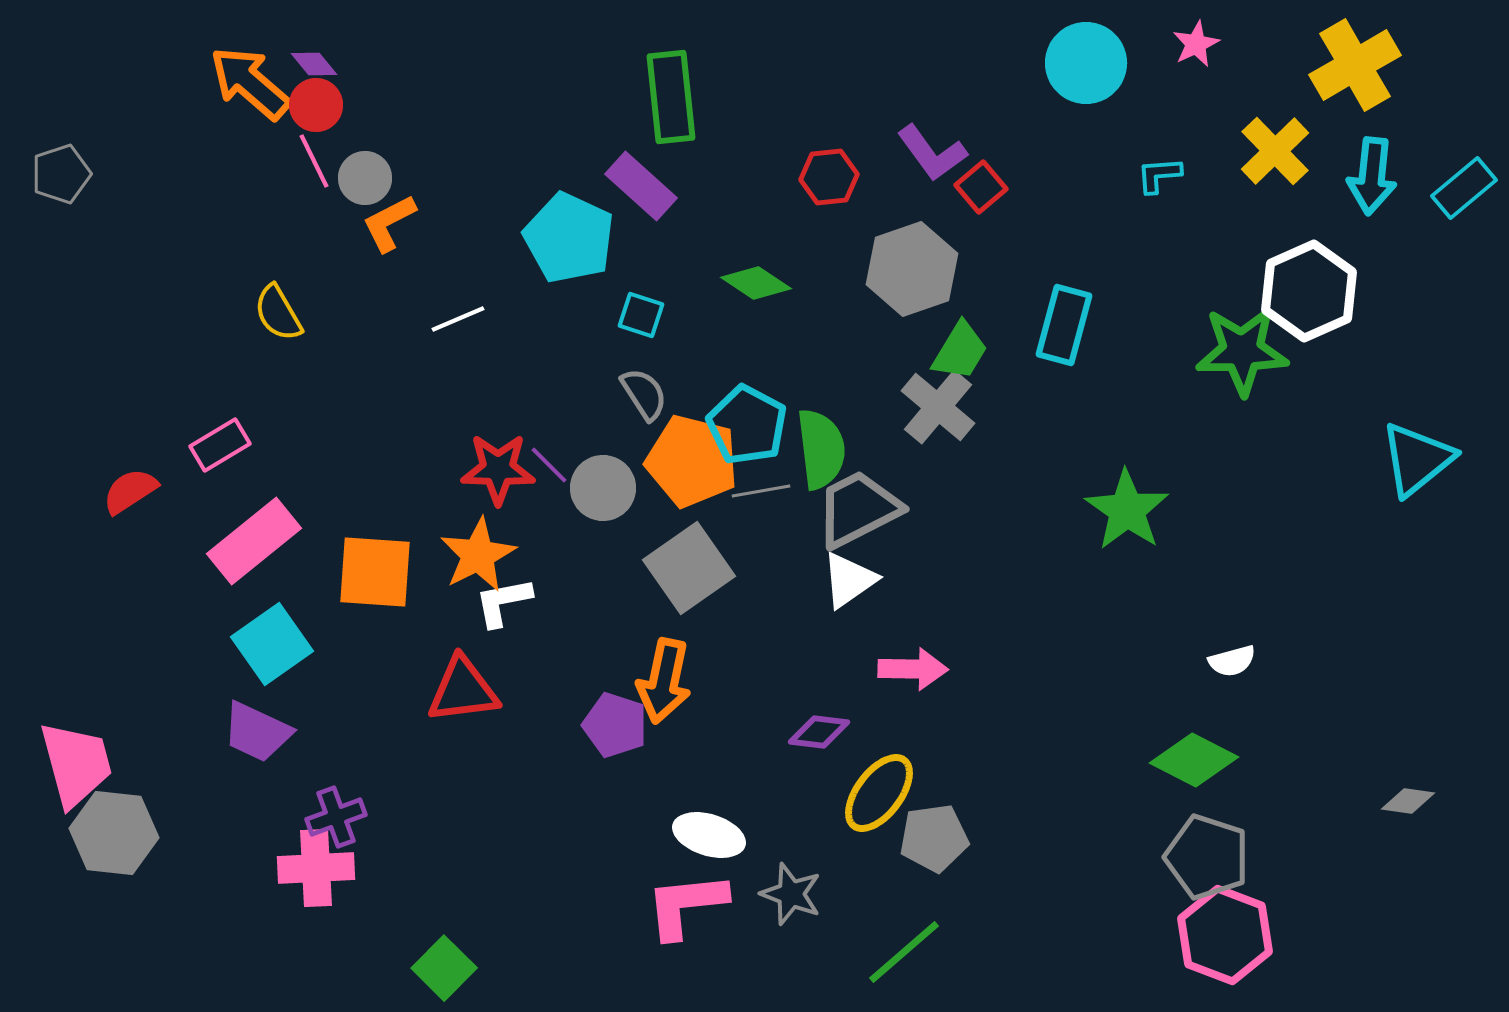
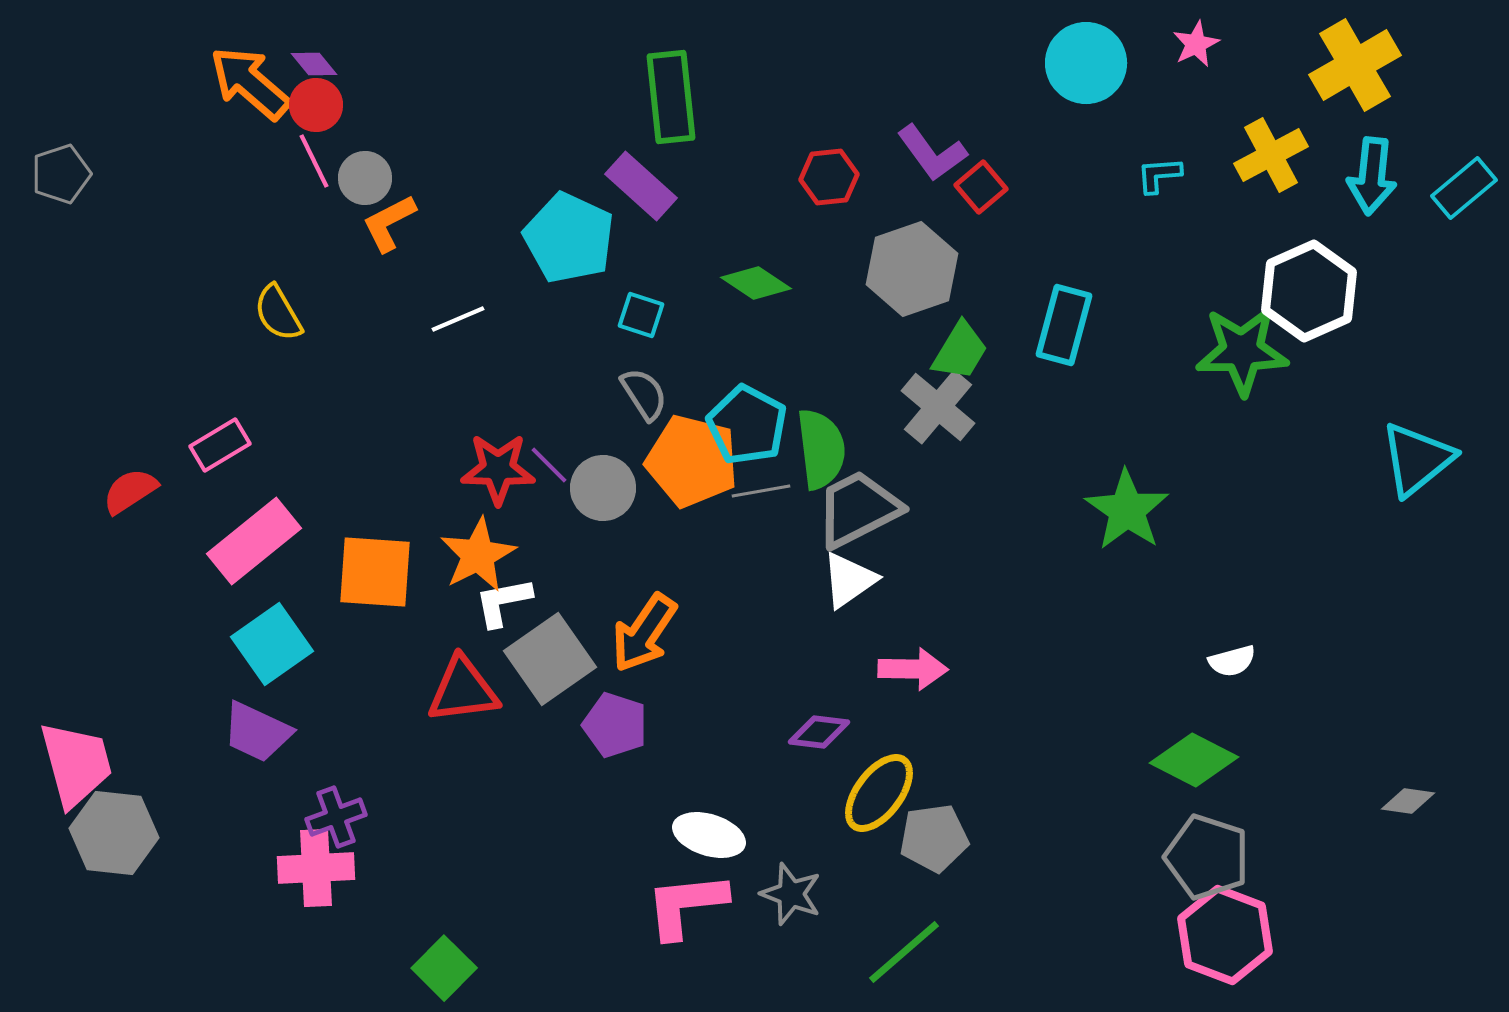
yellow cross at (1275, 151): moved 4 px left, 4 px down; rotated 16 degrees clockwise
gray square at (689, 568): moved 139 px left, 91 px down
orange arrow at (664, 681): moved 20 px left, 48 px up; rotated 22 degrees clockwise
